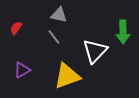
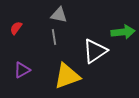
green arrow: rotated 95 degrees counterclockwise
gray line: rotated 28 degrees clockwise
white triangle: rotated 12 degrees clockwise
